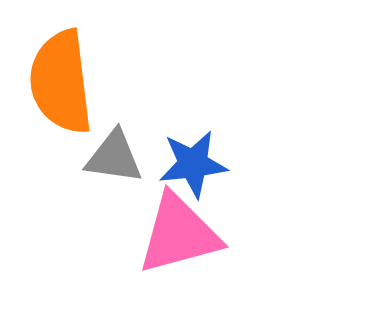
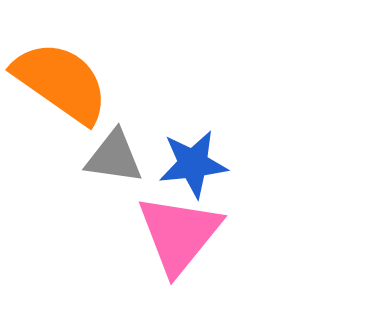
orange semicircle: rotated 132 degrees clockwise
pink triangle: rotated 36 degrees counterclockwise
